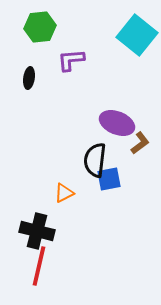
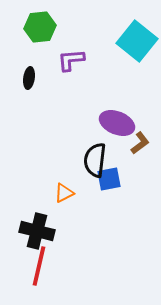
cyan square: moved 6 px down
